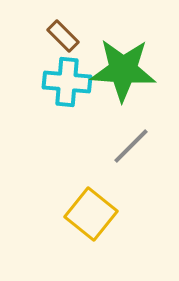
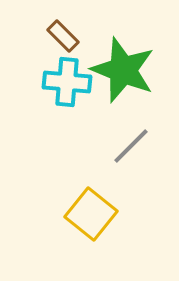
green star: rotated 18 degrees clockwise
